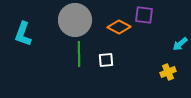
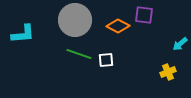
orange diamond: moved 1 px left, 1 px up
cyan L-shape: rotated 115 degrees counterclockwise
green line: rotated 70 degrees counterclockwise
